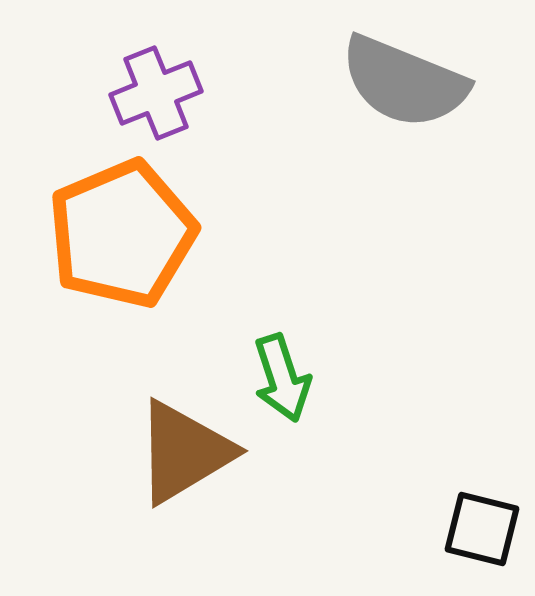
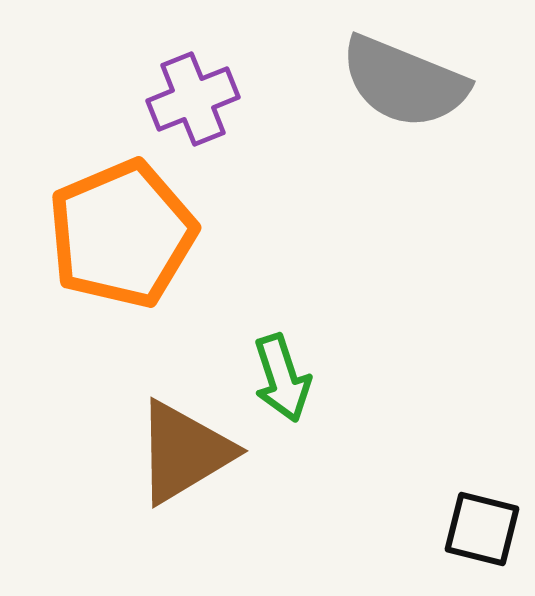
purple cross: moved 37 px right, 6 px down
